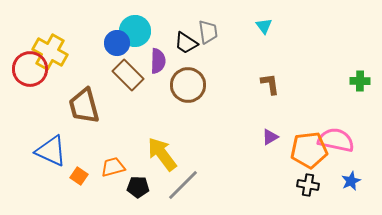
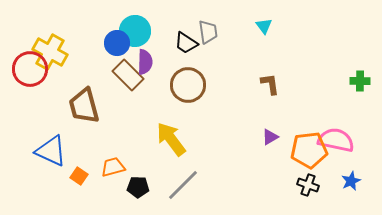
purple semicircle: moved 13 px left, 1 px down
yellow arrow: moved 9 px right, 15 px up
black cross: rotated 10 degrees clockwise
